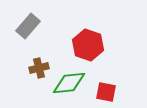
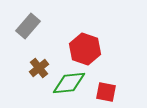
red hexagon: moved 3 px left, 4 px down
brown cross: rotated 24 degrees counterclockwise
